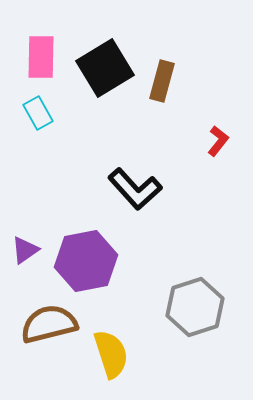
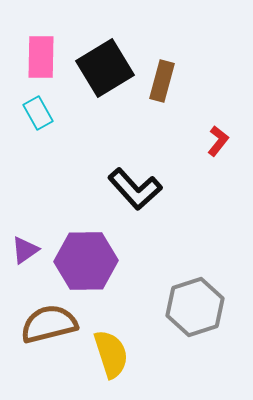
purple hexagon: rotated 10 degrees clockwise
